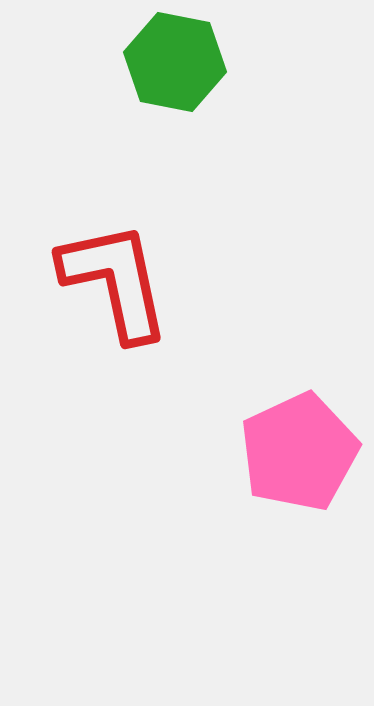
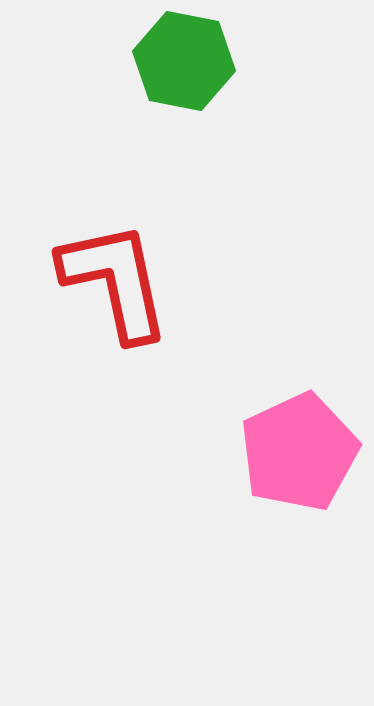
green hexagon: moved 9 px right, 1 px up
